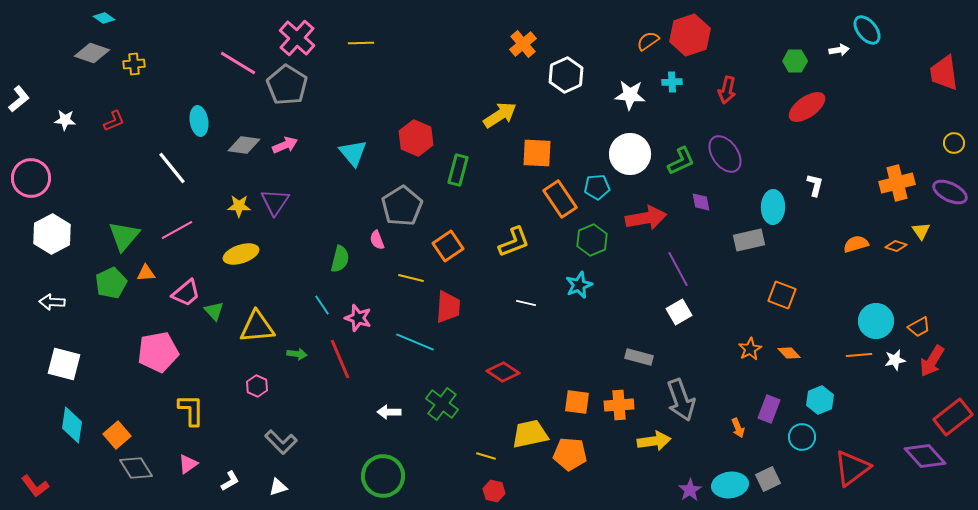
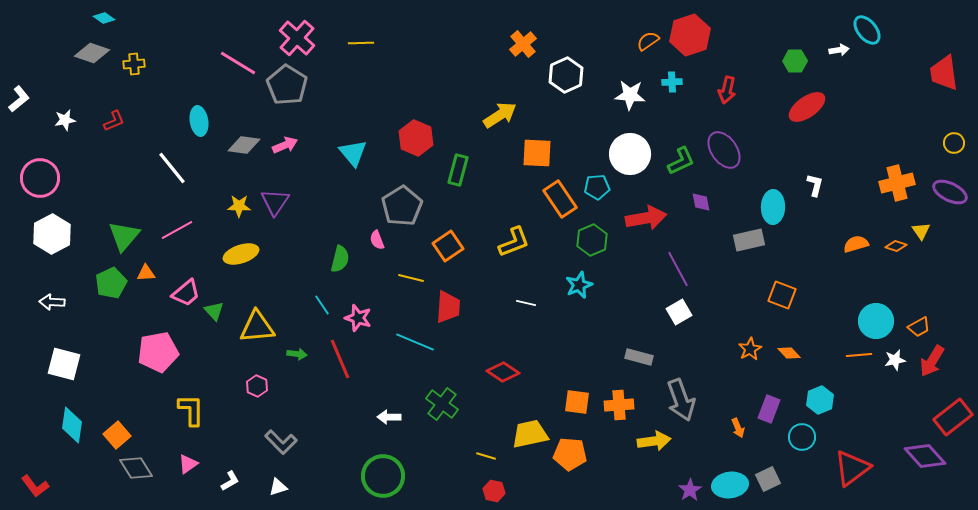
white star at (65, 120): rotated 15 degrees counterclockwise
purple ellipse at (725, 154): moved 1 px left, 4 px up
pink circle at (31, 178): moved 9 px right
white arrow at (389, 412): moved 5 px down
